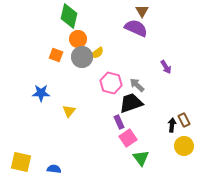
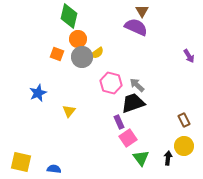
purple semicircle: moved 1 px up
orange square: moved 1 px right, 1 px up
purple arrow: moved 23 px right, 11 px up
blue star: moved 3 px left; rotated 24 degrees counterclockwise
black trapezoid: moved 2 px right
black arrow: moved 4 px left, 33 px down
